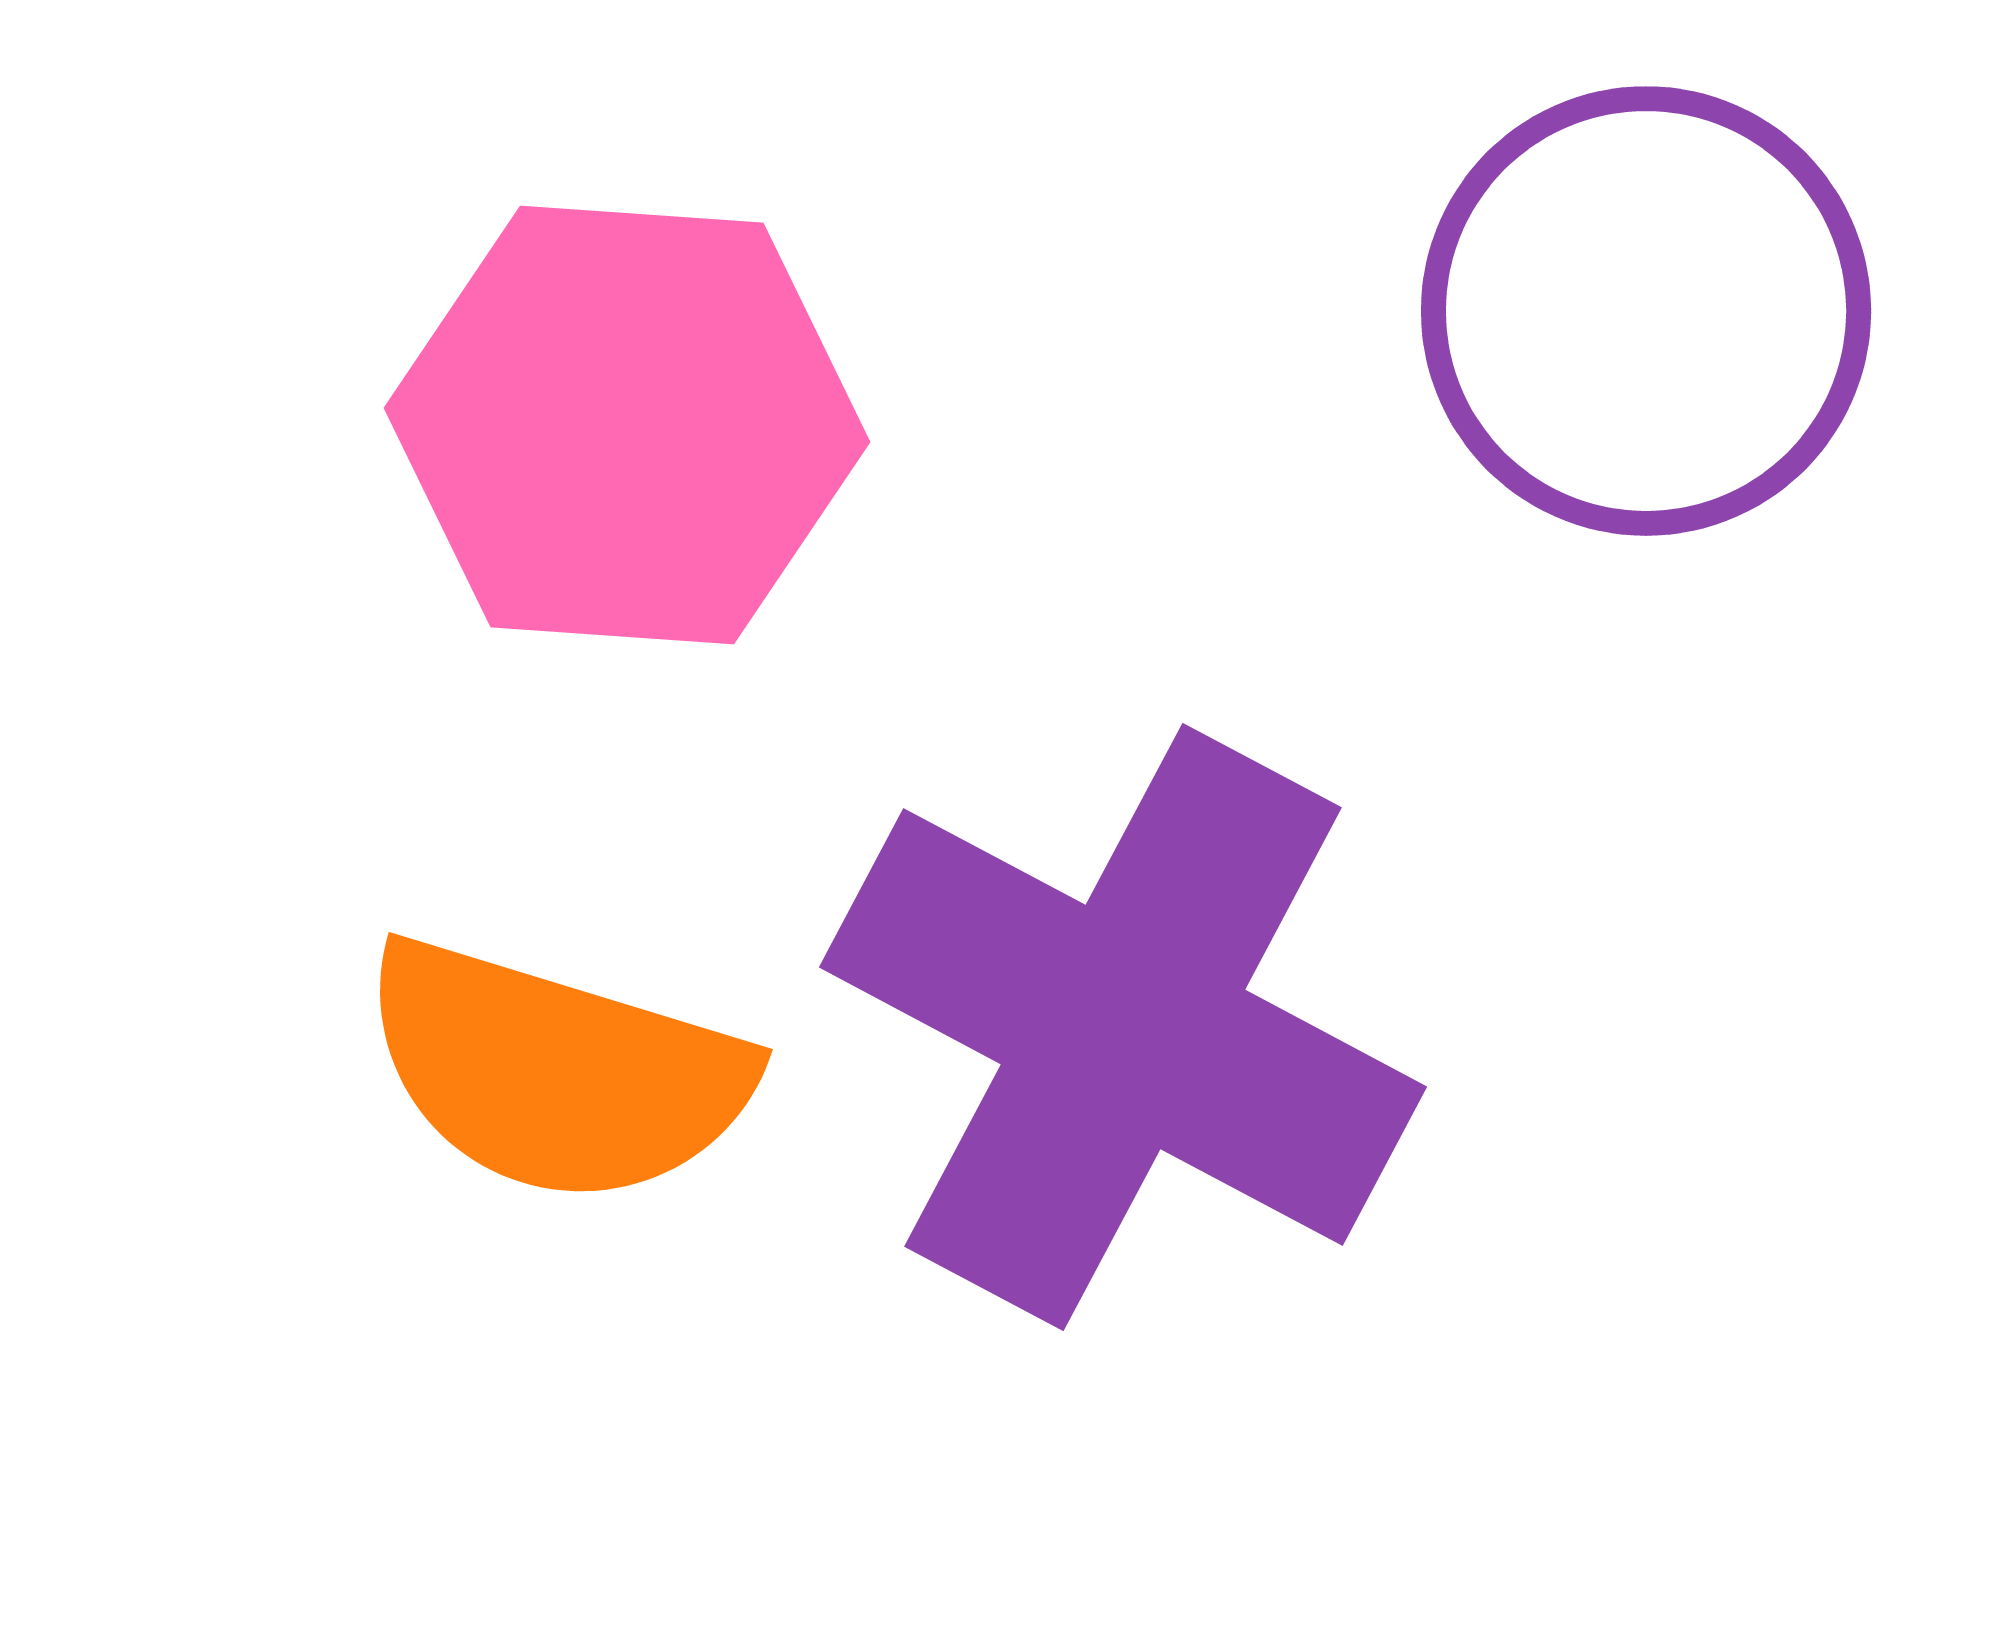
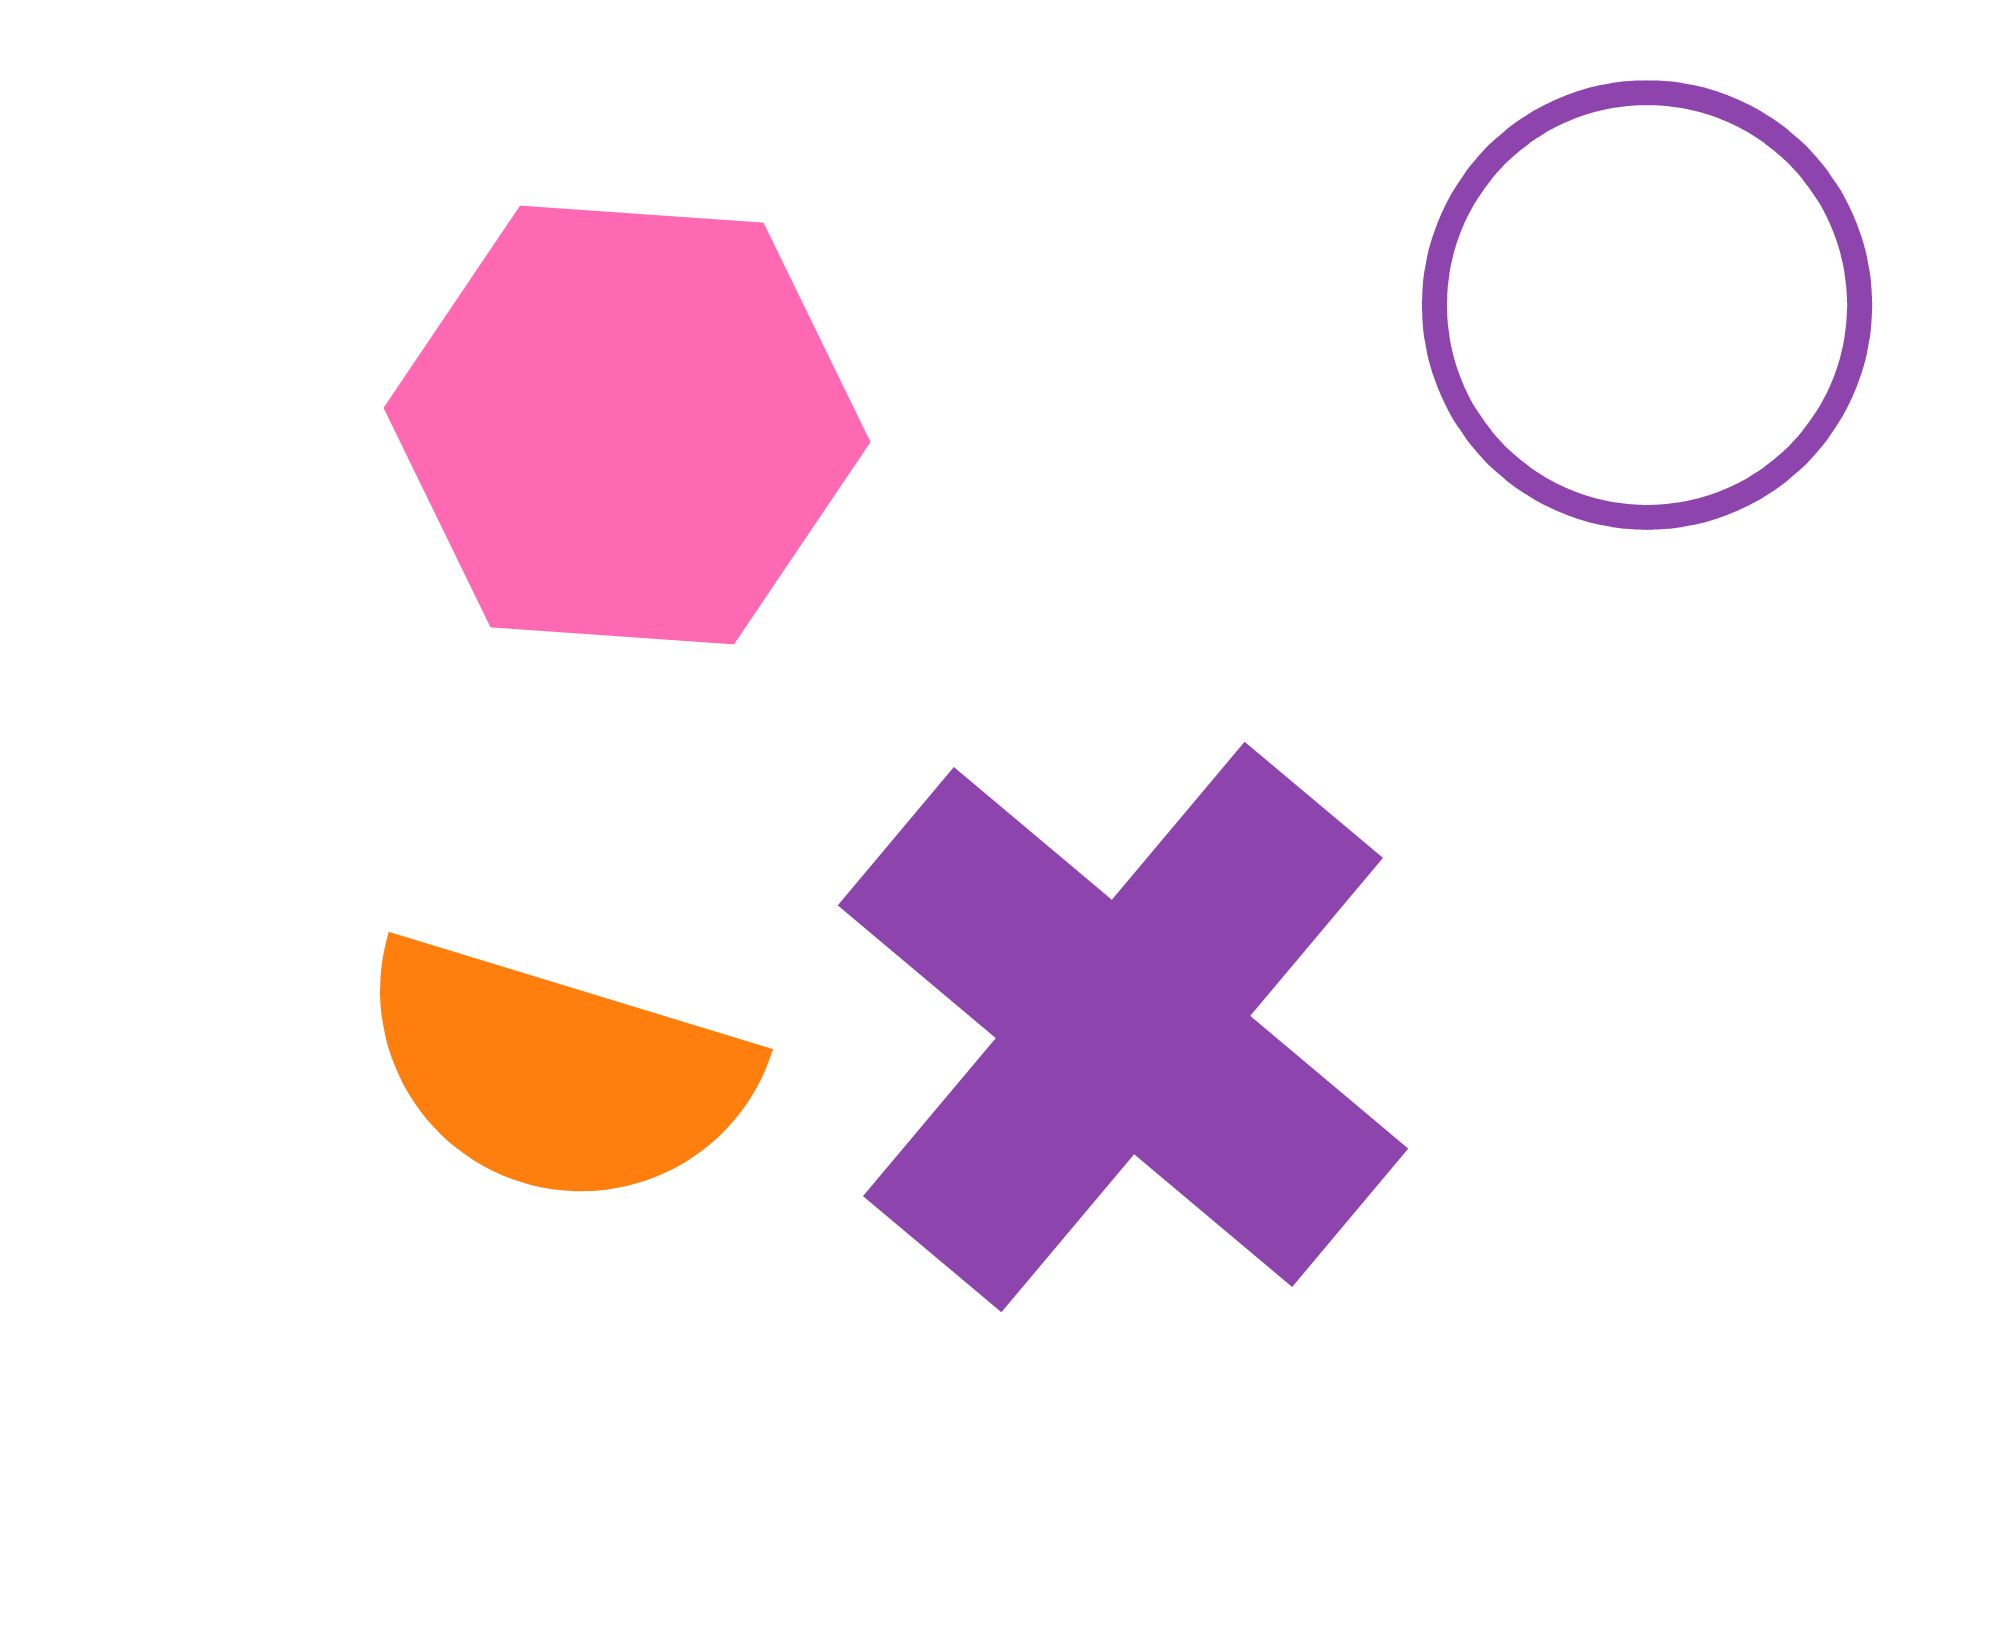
purple circle: moved 1 px right, 6 px up
purple cross: rotated 12 degrees clockwise
